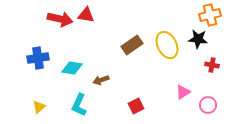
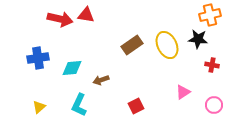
cyan diamond: rotated 15 degrees counterclockwise
pink circle: moved 6 px right
